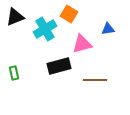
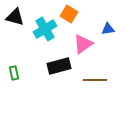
black triangle: rotated 36 degrees clockwise
pink triangle: moved 1 px right; rotated 20 degrees counterclockwise
